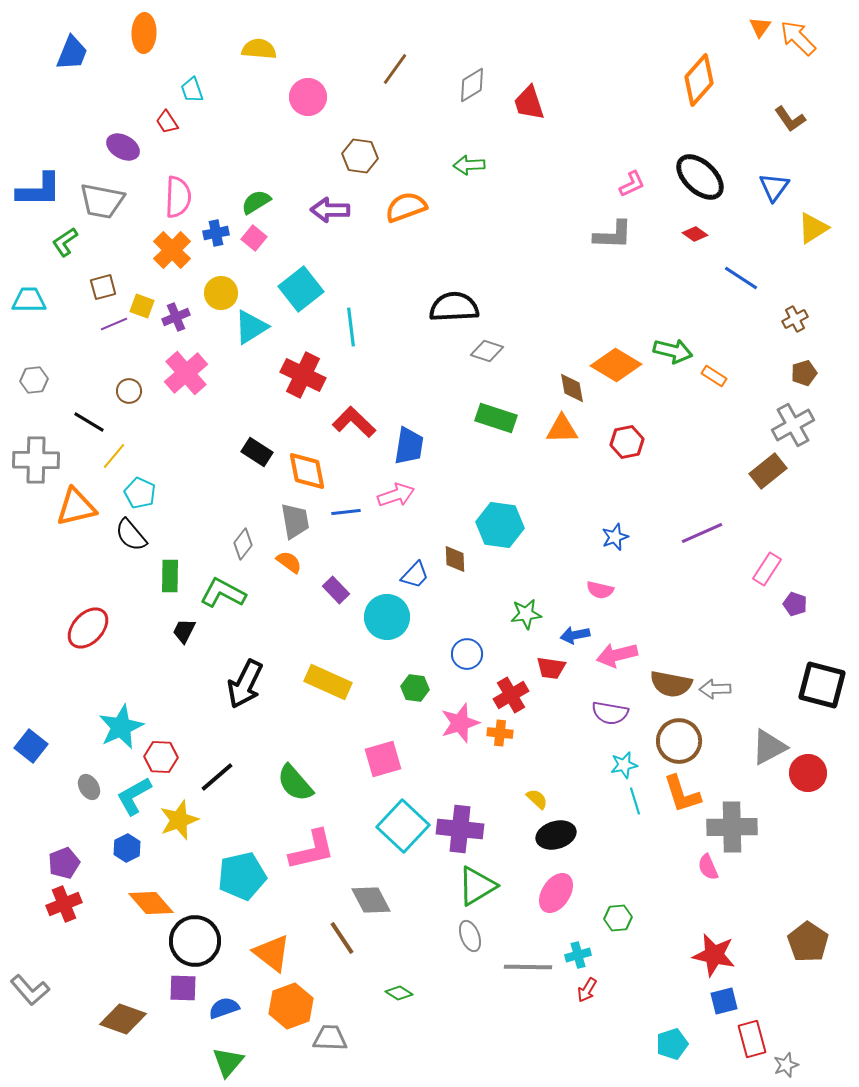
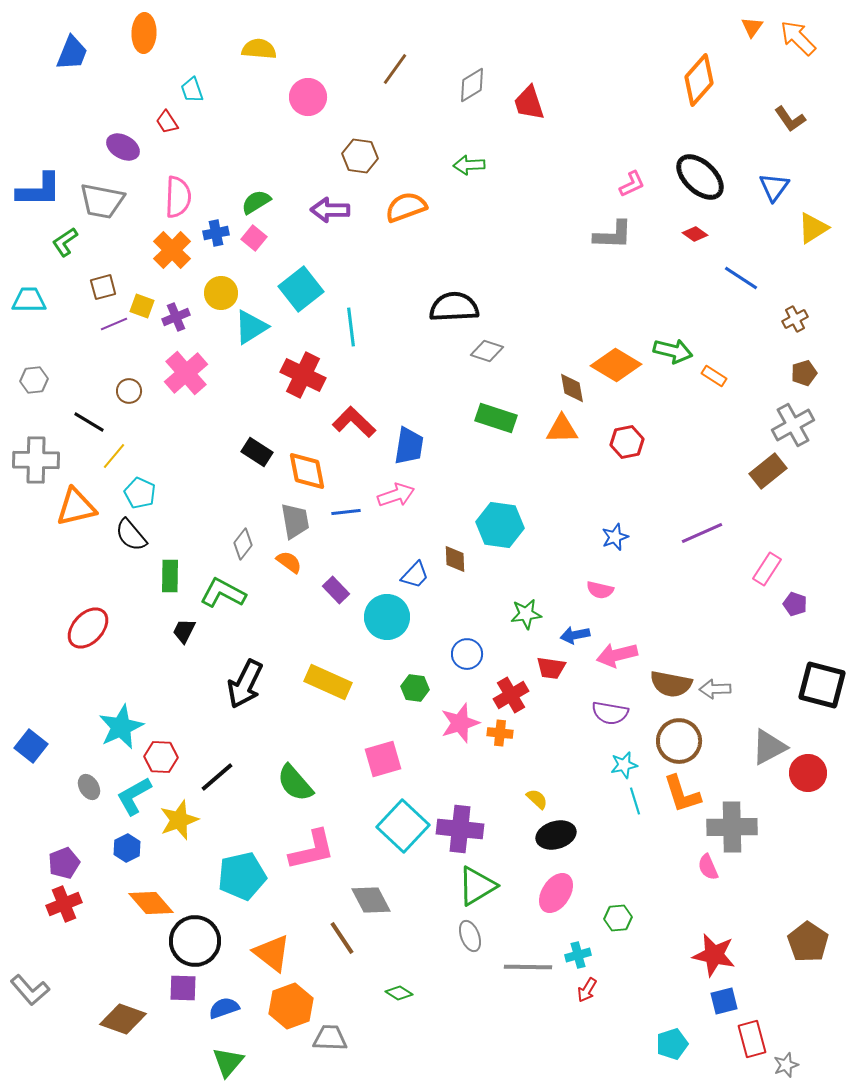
orange triangle at (760, 27): moved 8 px left
